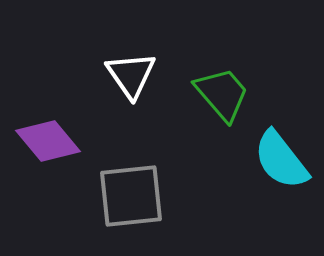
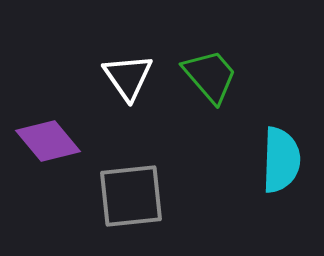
white triangle: moved 3 px left, 2 px down
green trapezoid: moved 12 px left, 18 px up
cyan semicircle: rotated 140 degrees counterclockwise
